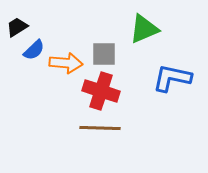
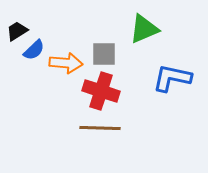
black trapezoid: moved 4 px down
